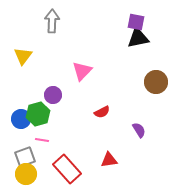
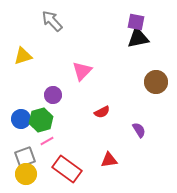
gray arrow: rotated 45 degrees counterclockwise
yellow triangle: rotated 36 degrees clockwise
green hexagon: moved 3 px right, 6 px down
pink line: moved 5 px right, 1 px down; rotated 40 degrees counterclockwise
red rectangle: rotated 12 degrees counterclockwise
